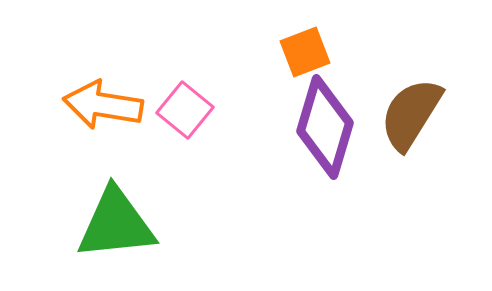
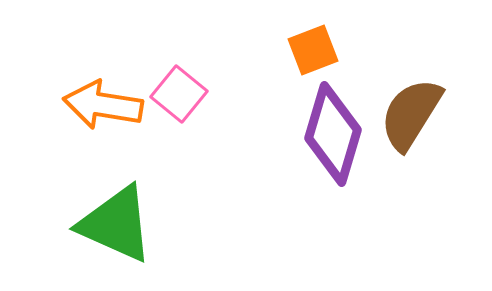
orange square: moved 8 px right, 2 px up
pink square: moved 6 px left, 16 px up
purple diamond: moved 8 px right, 7 px down
green triangle: rotated 30 degrees clockwise
